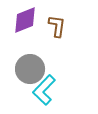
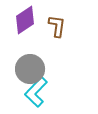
purple diamond: rotated 12 degrees counterclockwise
cyan L-shape: moved 8 px left, 2 px down
